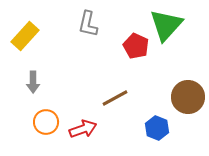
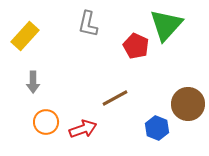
brown circle: moved 7 px down
